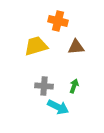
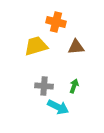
orange cross: moved 2 px left, 1 px down
